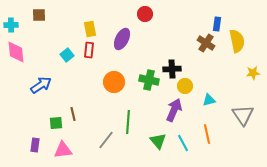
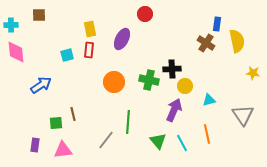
cyan square: rotated 24 degrees clockwise
yellow star: rotated 16 degrees clockwise
cyan line: moved 1 px left
